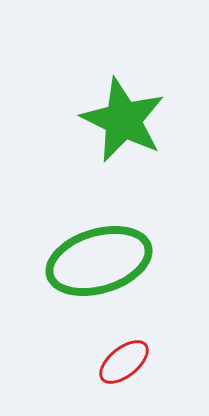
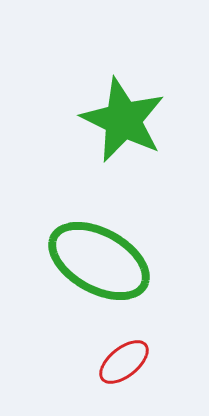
green ellipse: rotated 46 degrees clockwise
